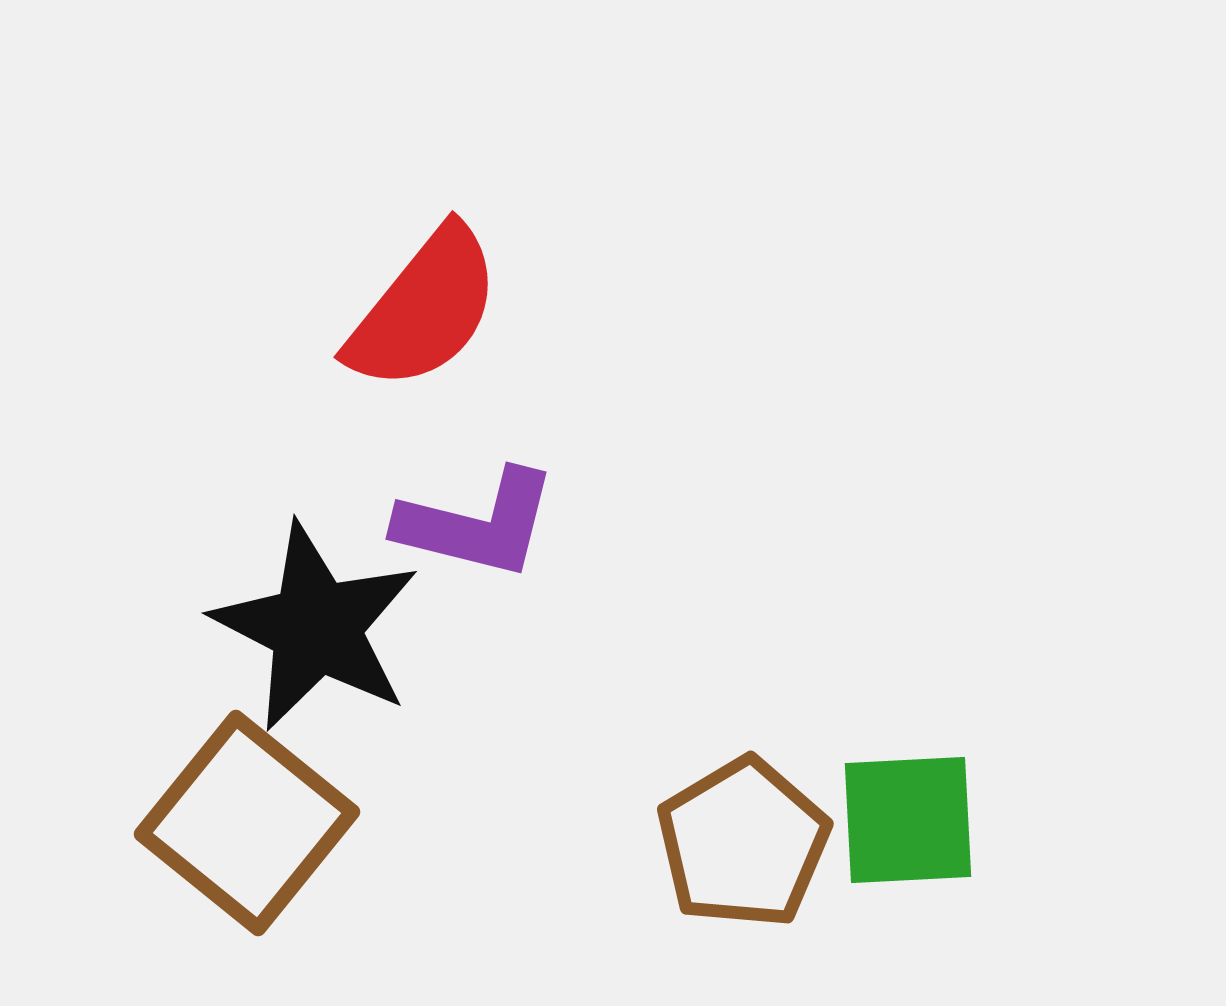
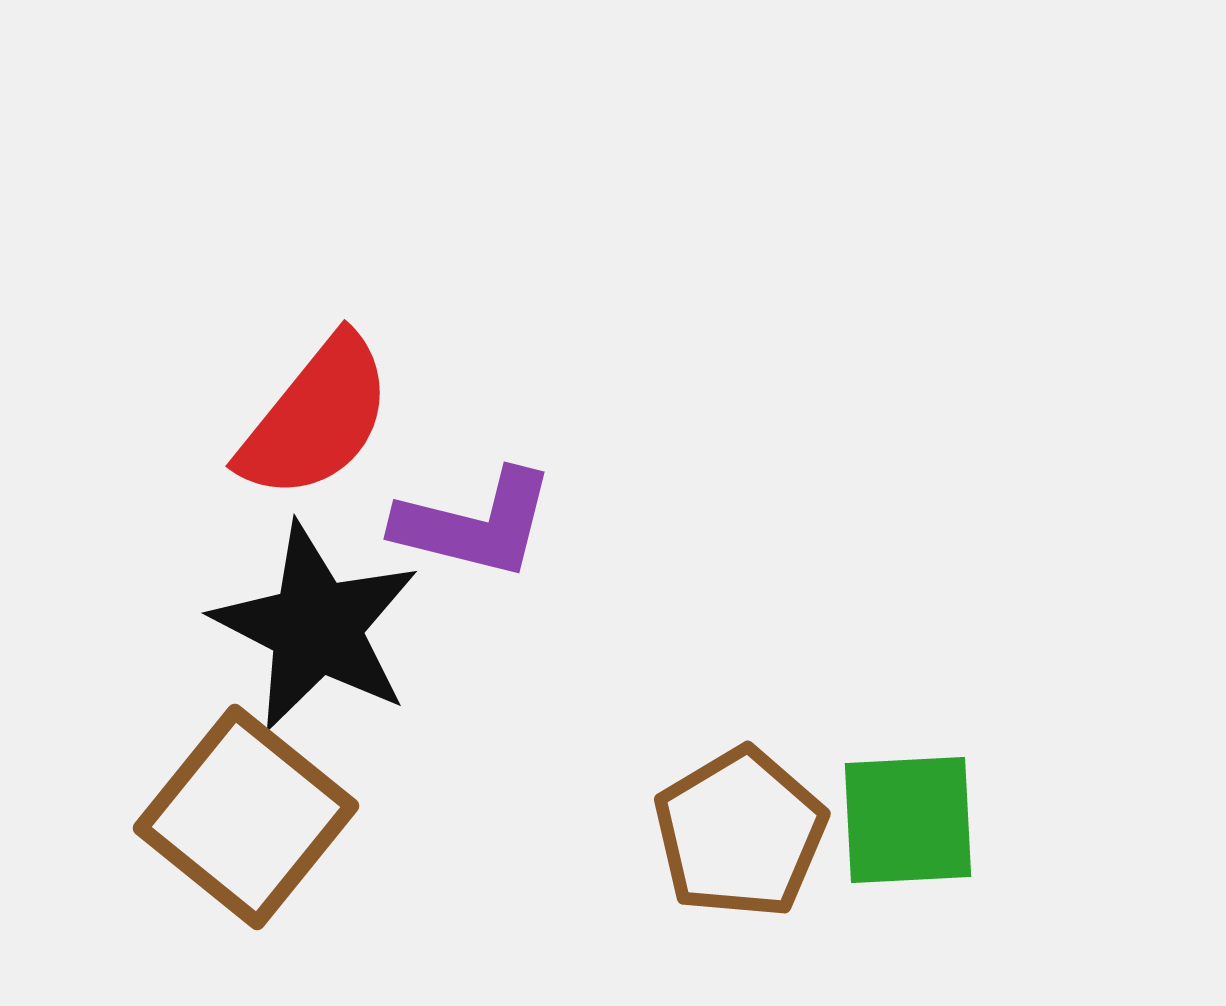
red semicircle: moved 108 px left, 109 px down
purple L-shape: moved 2 px left
brown square: moved 1 px left, 6 px up
brown pentagon: moved 3 px left, 10 px up
